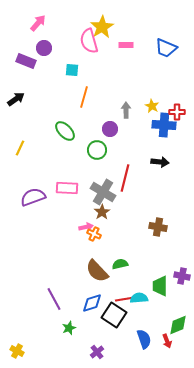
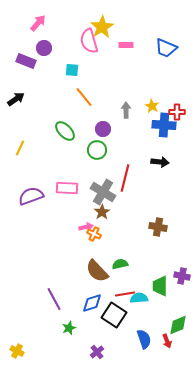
orange line at (84, 97): rotated 55 degrees counterclockwise
purple circle at (110, 129): moved 7 px left
purple semicircle at (33, 197): moved 2 px left, 1 px up
red line at (125, 299): moved 5 px up
